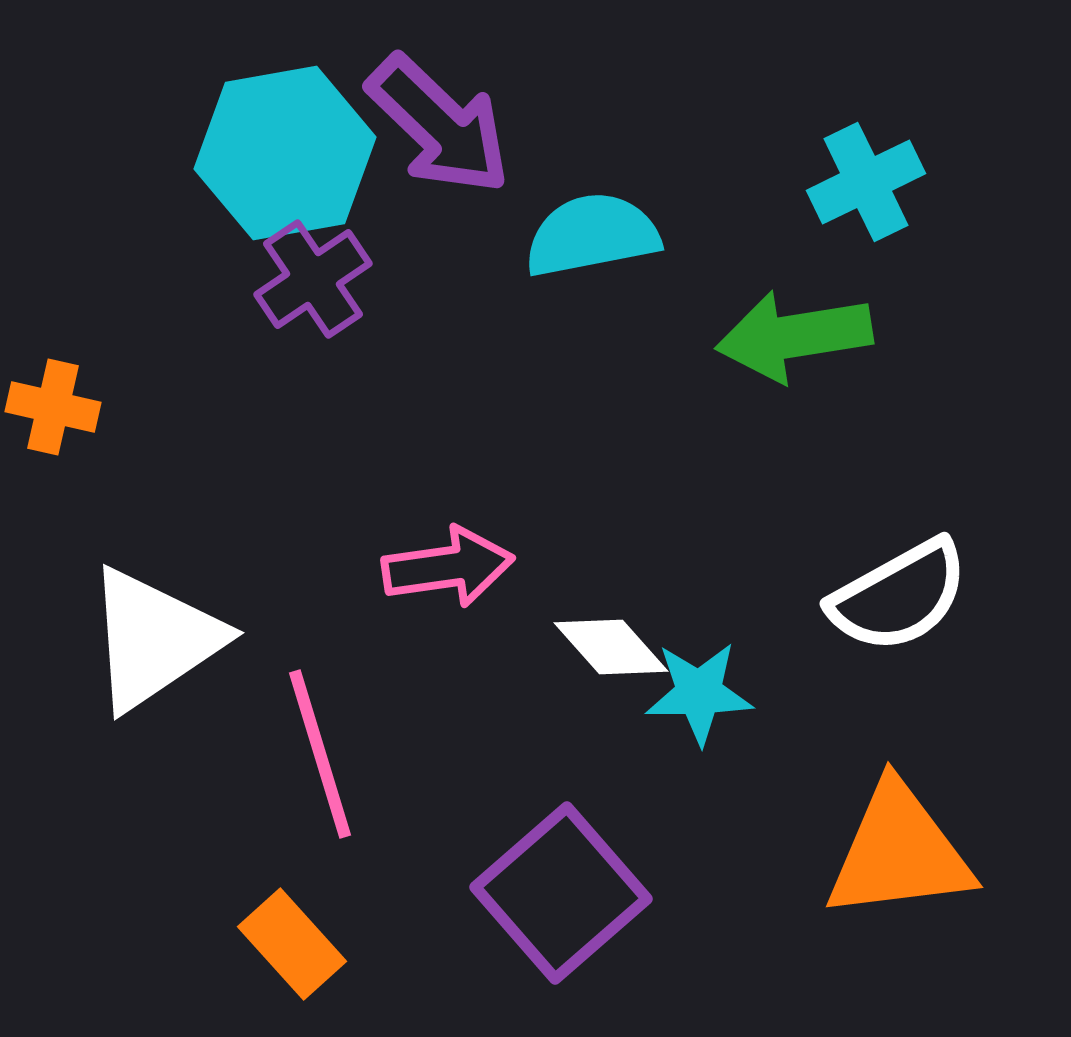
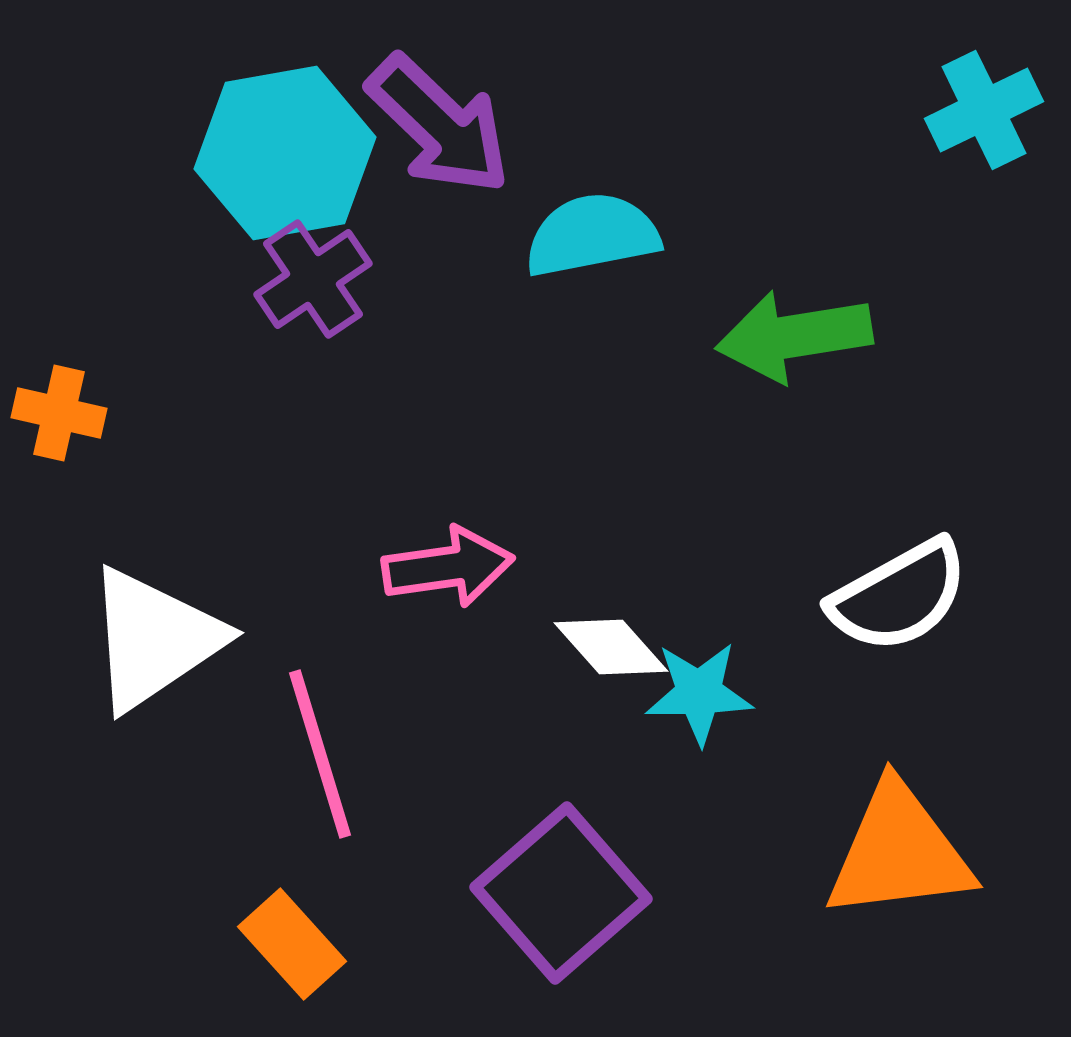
cyan cross: moved 118 px right, 72 px up
orange cross: moved 6 px right, 6 px down
